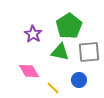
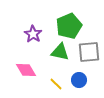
green pentagon: rotated 10 degrees clockwise
pink diamond: moved 3 px left, 1 px up
yellow line: moved 3 px right, 4 px up
